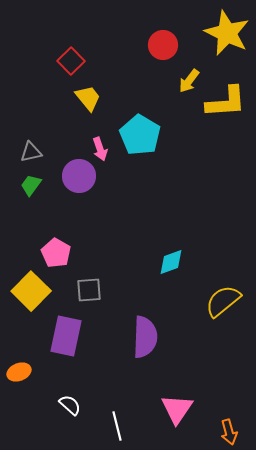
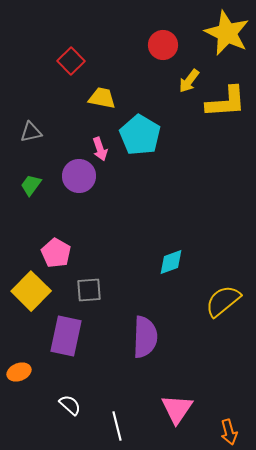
yellow trapezoid: moved 14 px right; rotated 40 degrees counterclockwise
gray triangle: moved 20 px up
